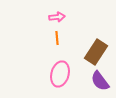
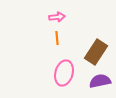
pink ellipse: moved 4 px right, 1 px up
purple semicircle: rotated 115 degrees clockwise
